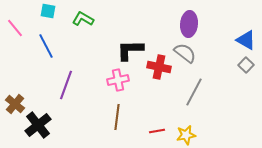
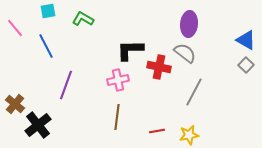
cyan square: rotated 21 degrees counterclockwise
yellow star: moved 3 px right
